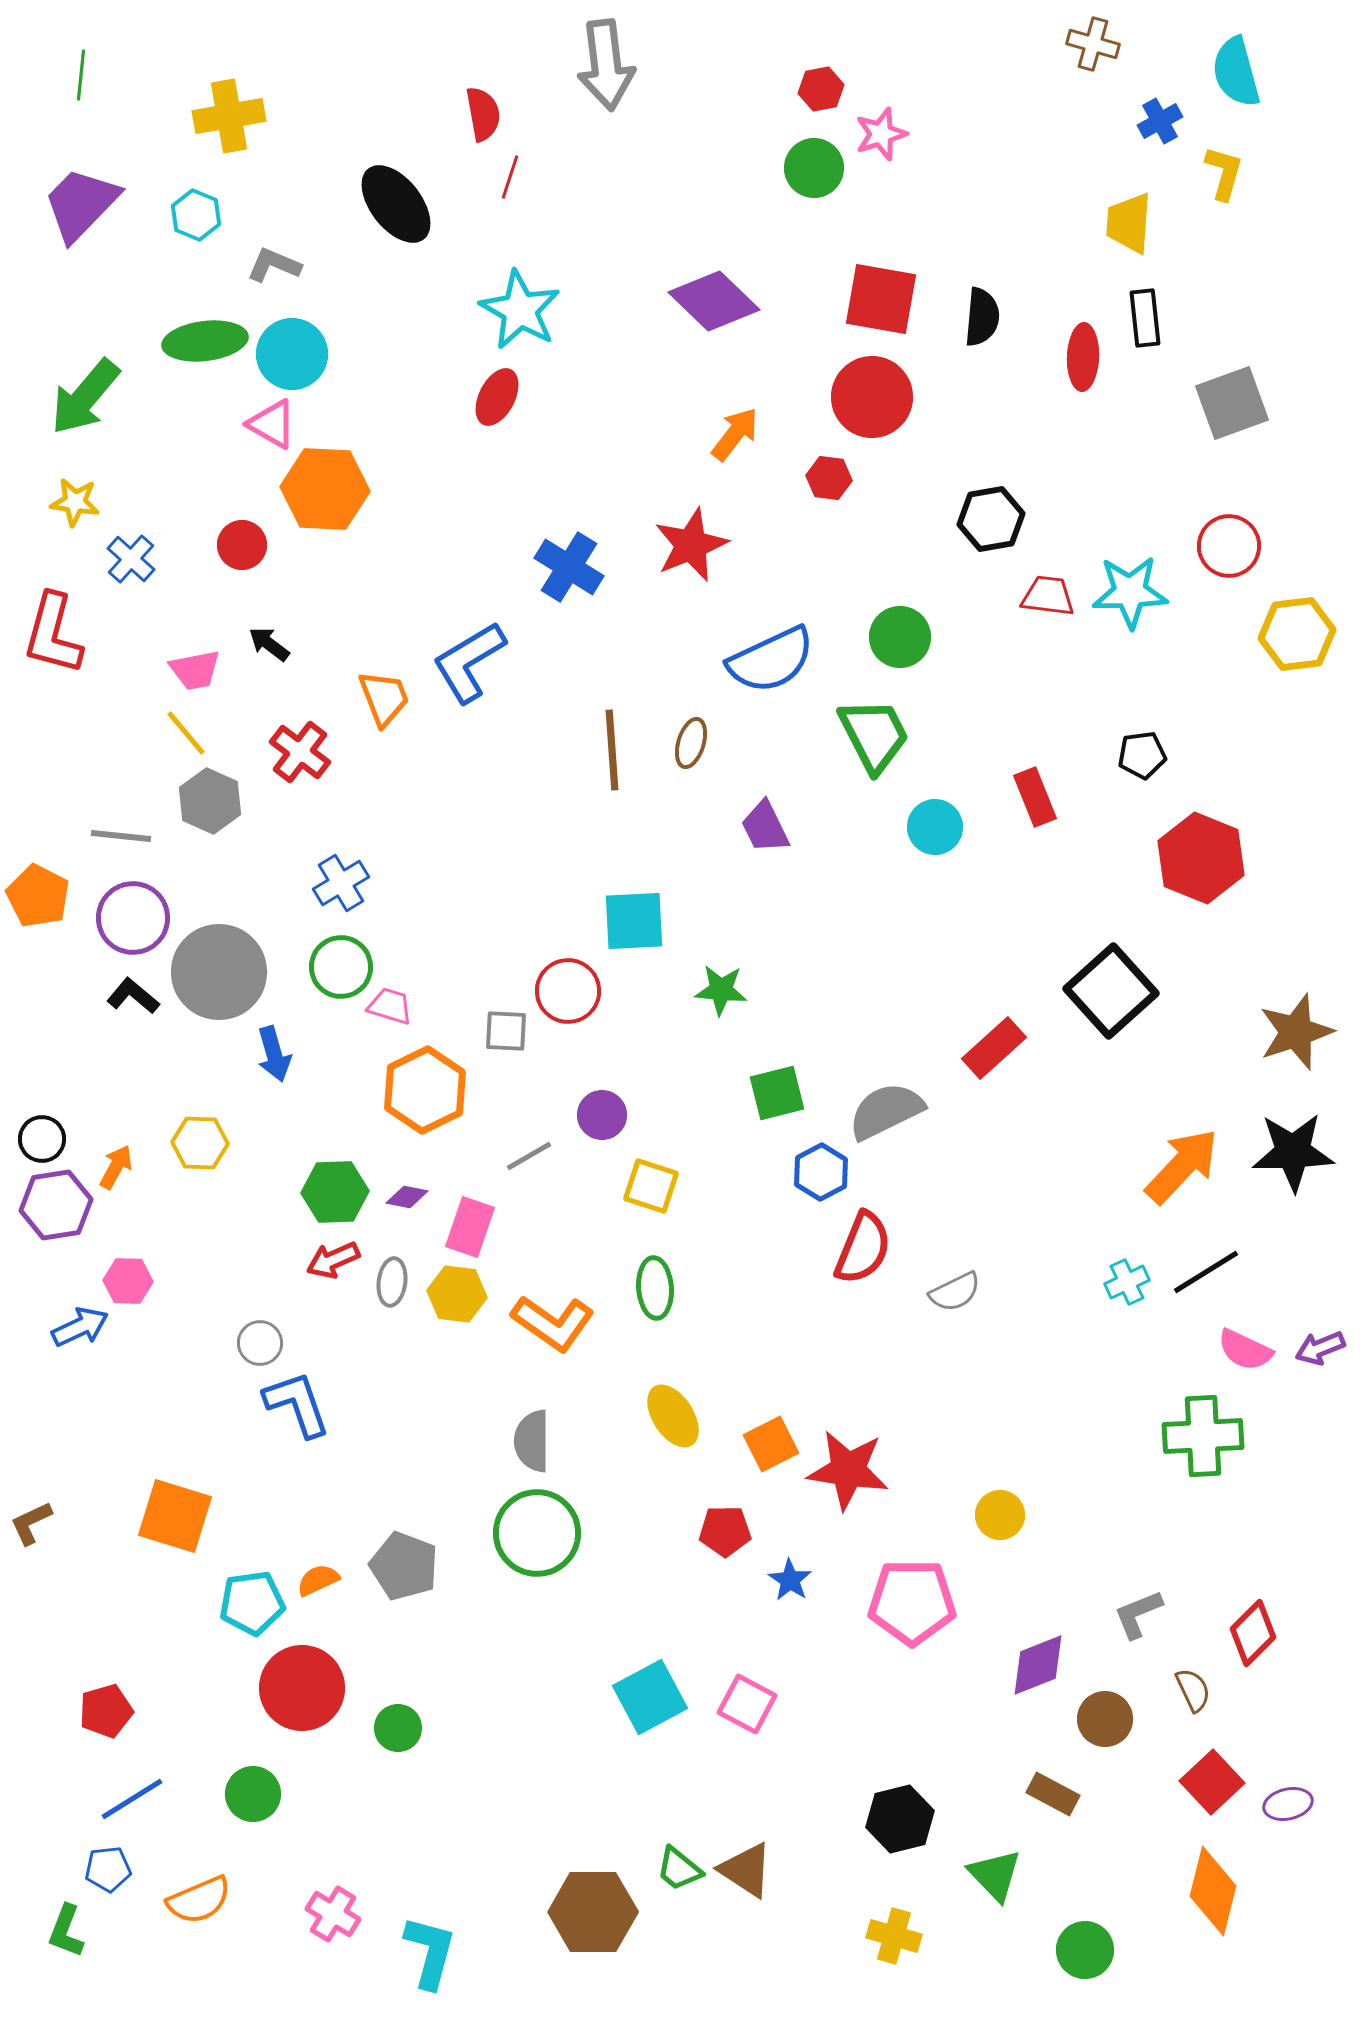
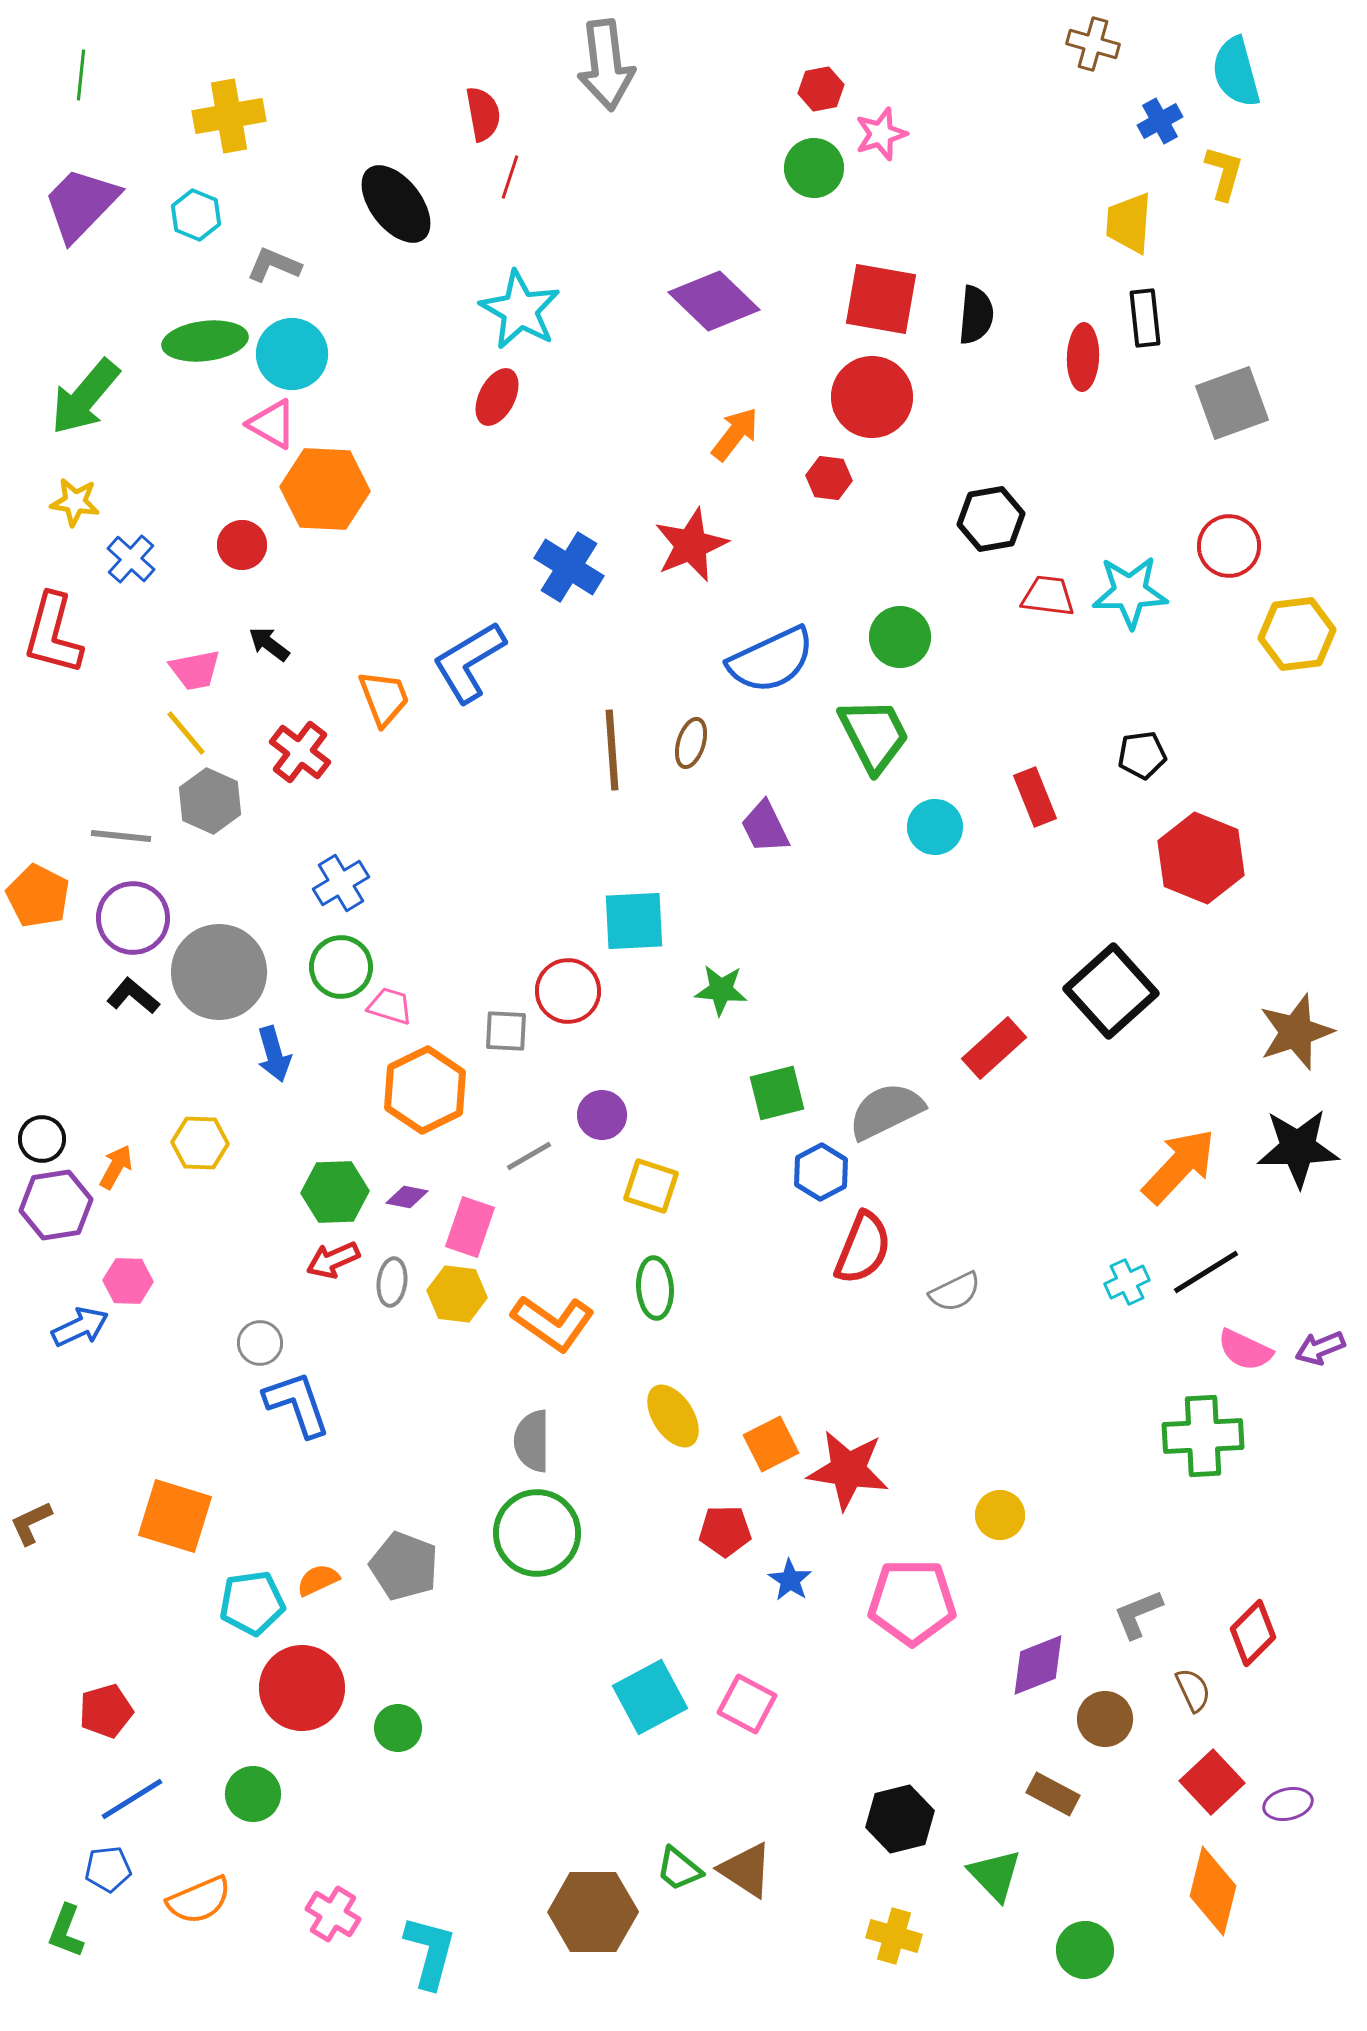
black semicircle at (982, 317): moved 6 px left, 2 px up
black star at (1293, 1152): moved 5 px right, 4 px up
orange arrow at (1182, 1166): moved 3 px left
